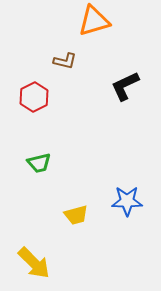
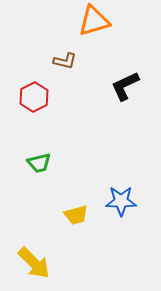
blue star: moved 6 px left
